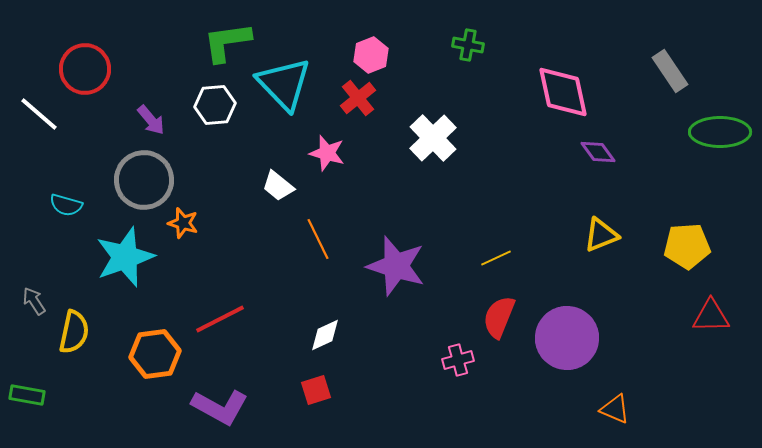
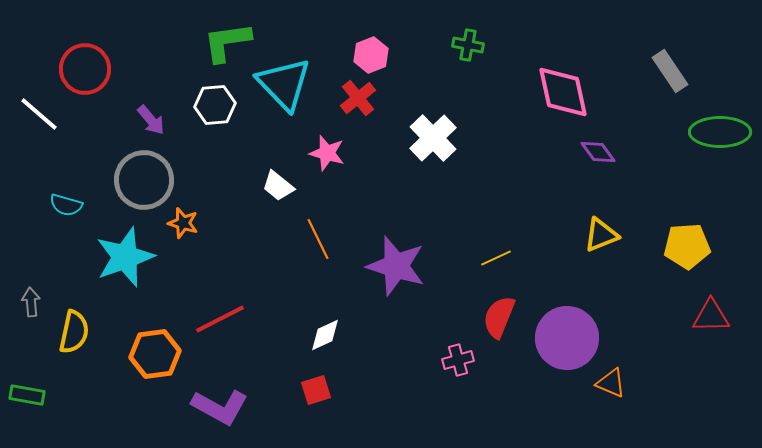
gray arrow: moved 3 px left, 1 px down; rotated 28 degrees clockwise
orange triangle: moved 4 px left, 26 px up
